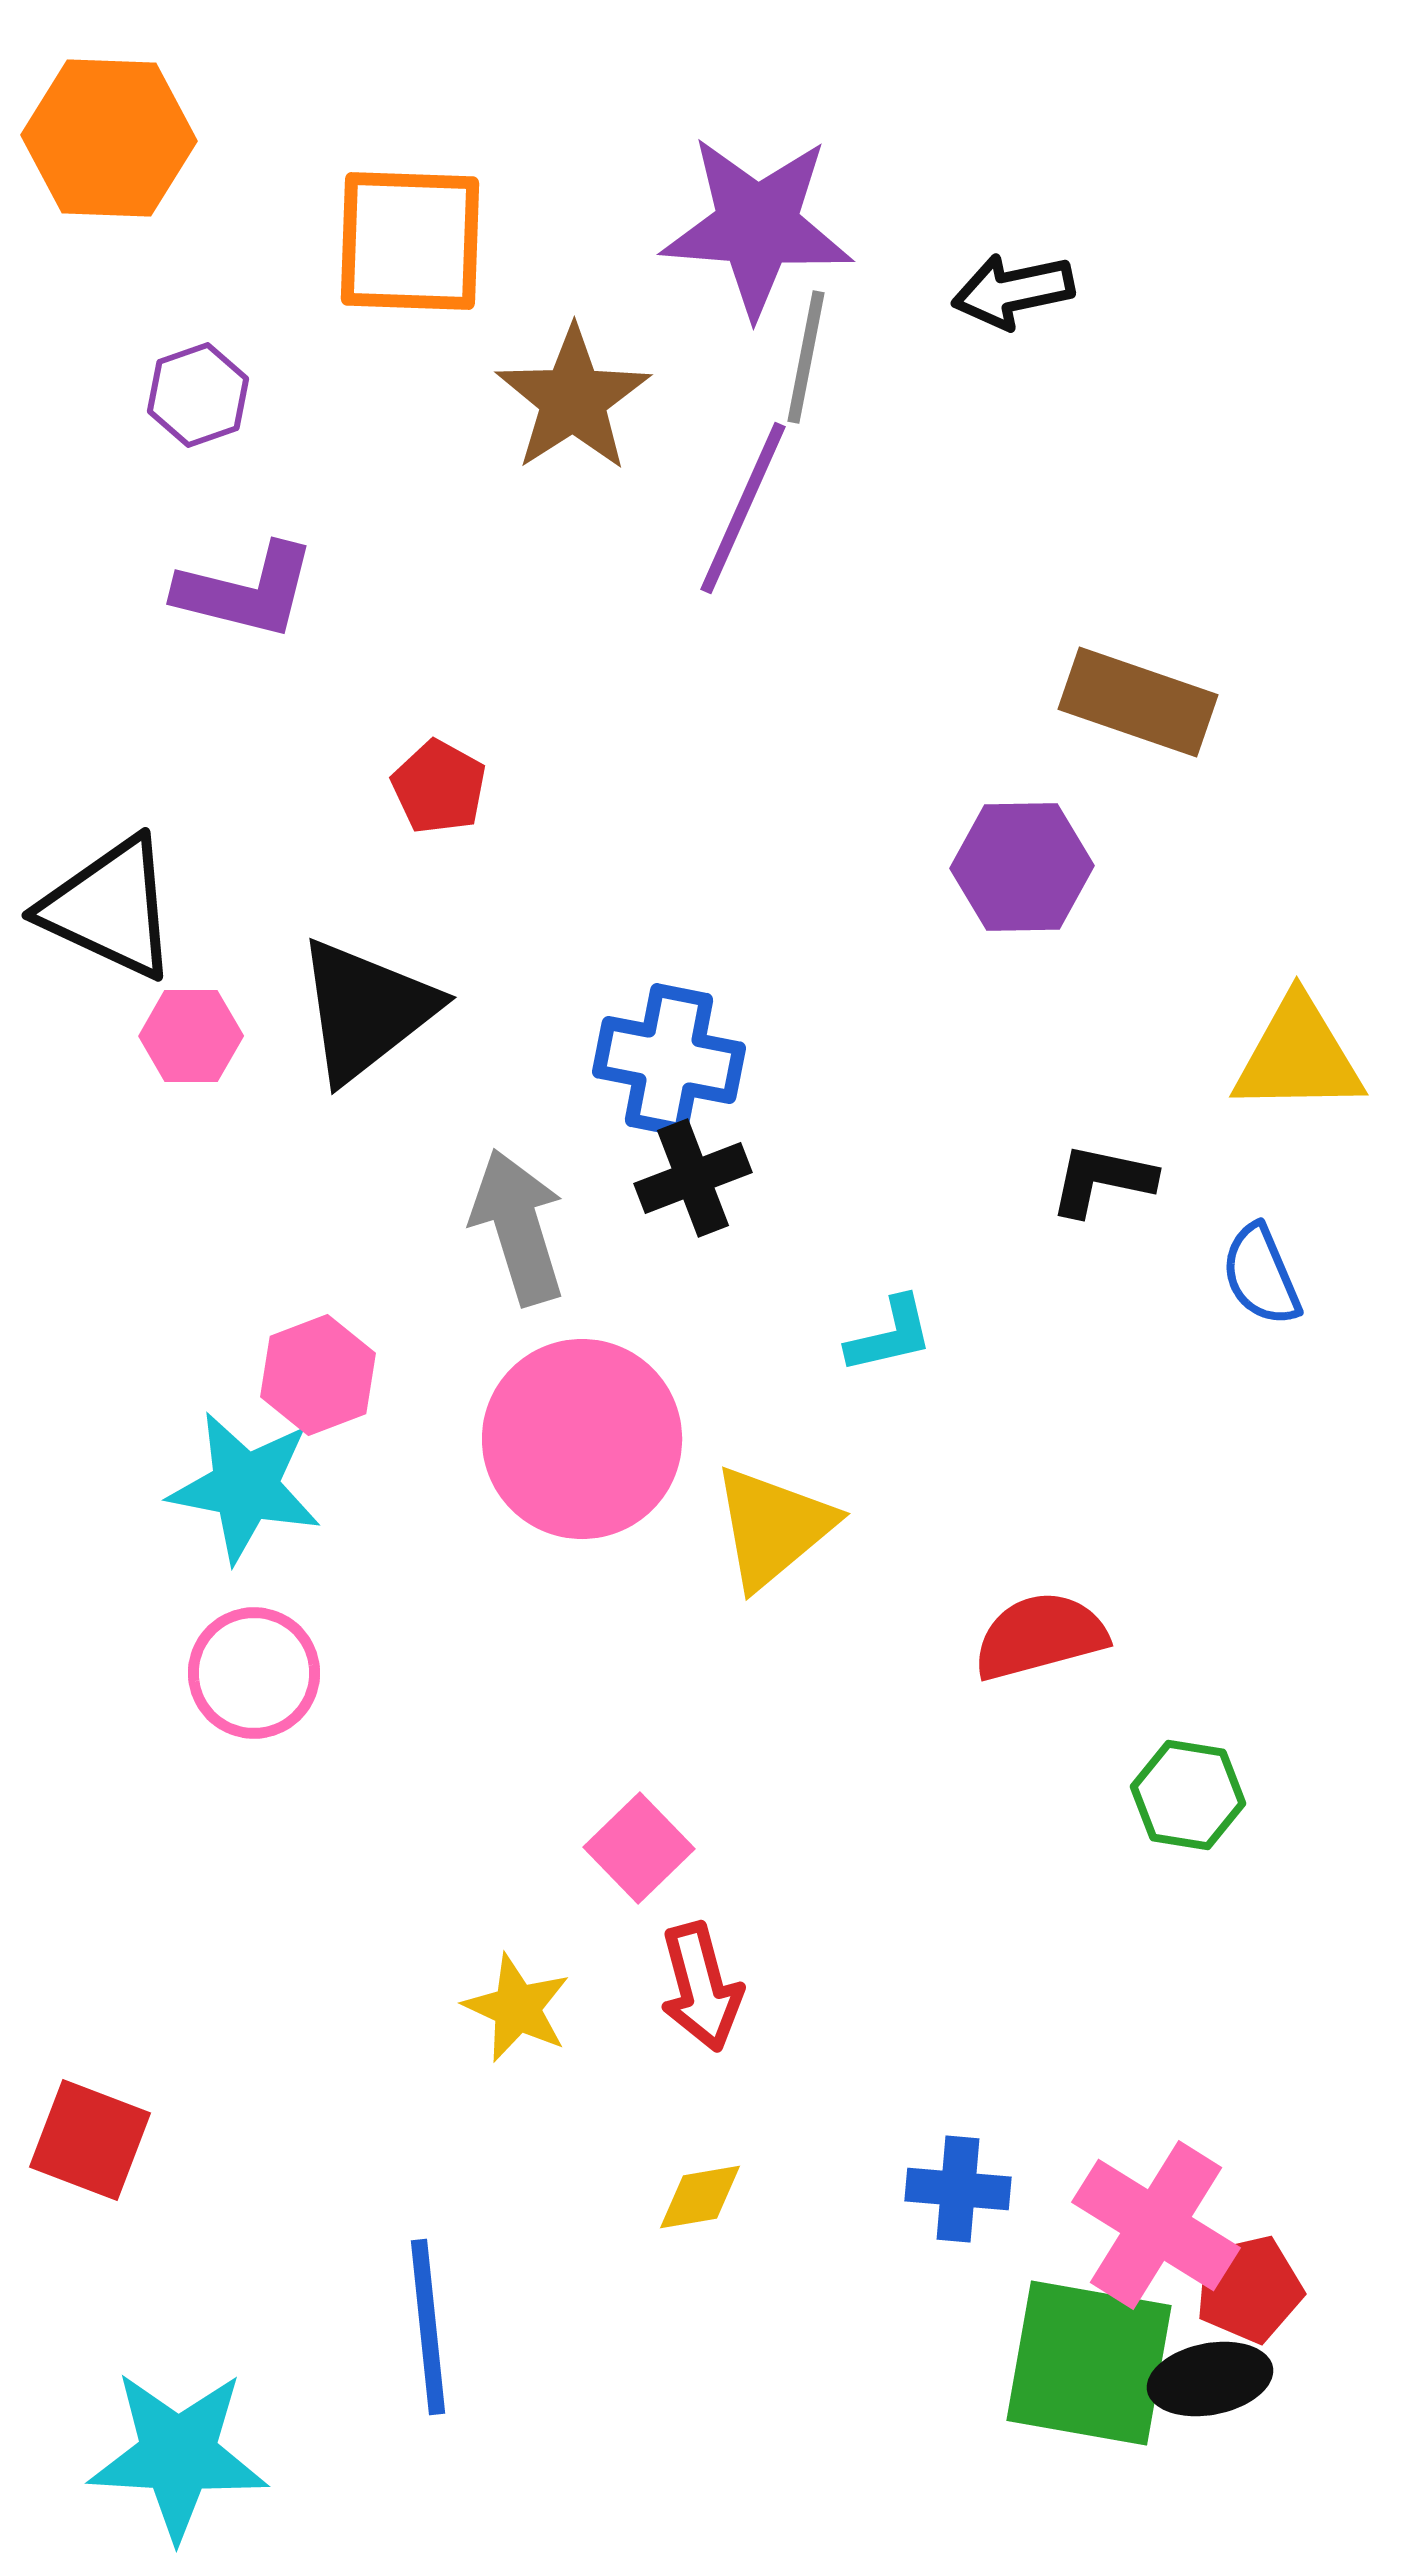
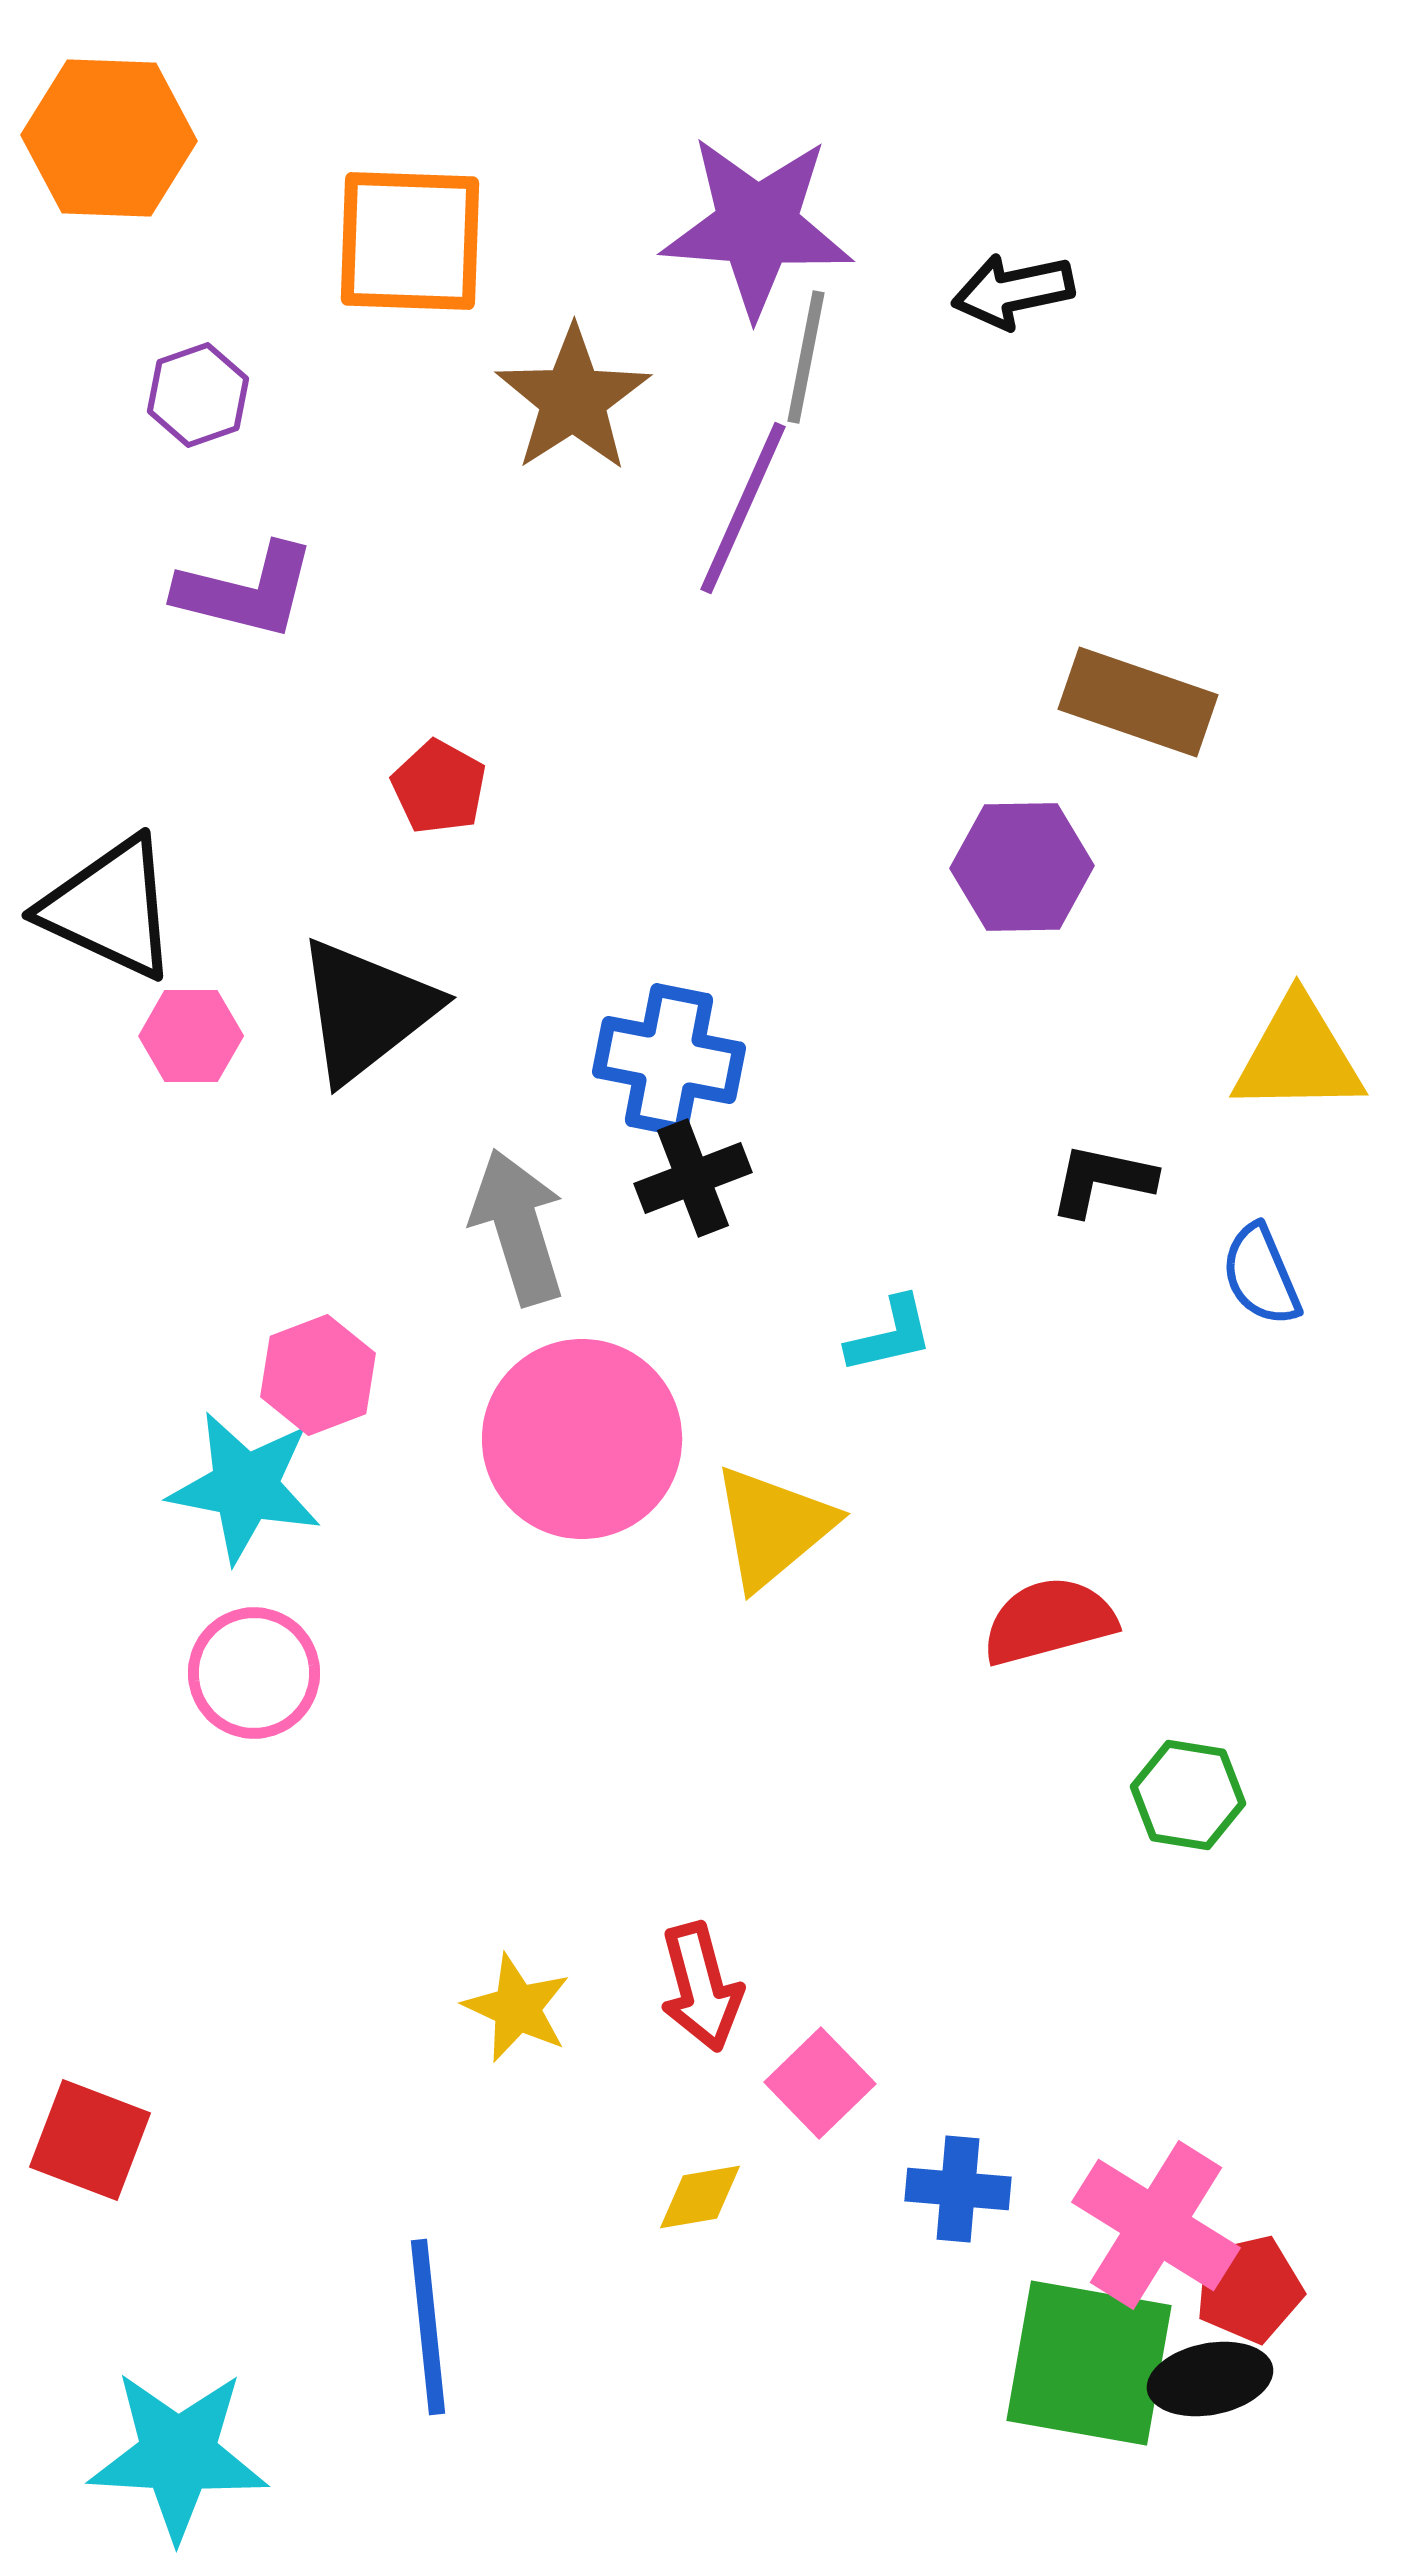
red semicircle at (1040, 1636): moved 9 px right, 15 px up
pink square at (639, 1848): moved 181 px right, 235 px down
